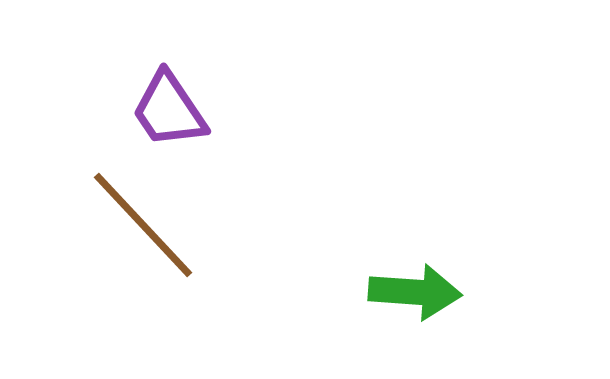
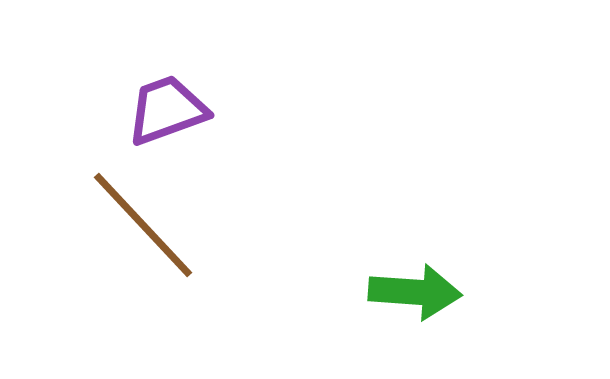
purple trapezoid: moved 2 px left; rotated 104 degrees clockwise
